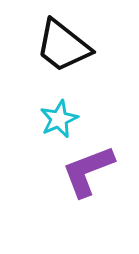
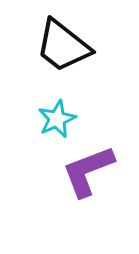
cyan star: moved 2 px left
